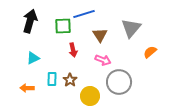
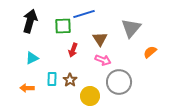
brown triangle: moved 4 px down
red arrow: rotated 32 degrees clockwise
cyan triangle: moved 1 px left
